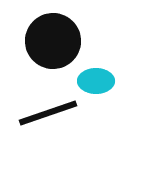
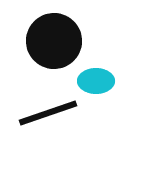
black circle: moved 1 px right
